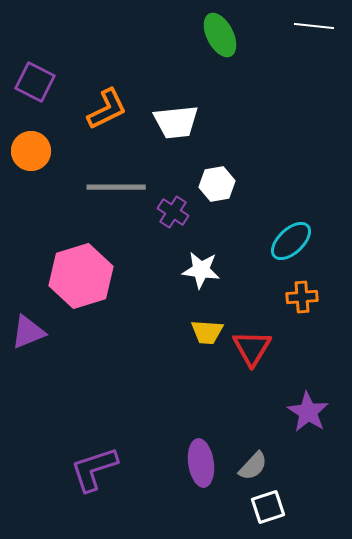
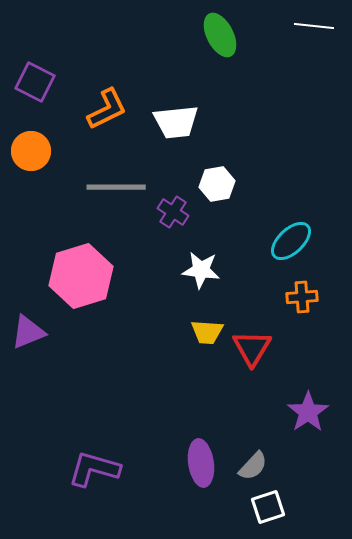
purple star: rotated 6 degrees clockwise
purple L-shape: rotated 34 degrees clockwise
